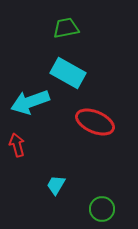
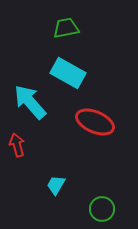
cyan arrow: rotated 69 degrees clockwise
